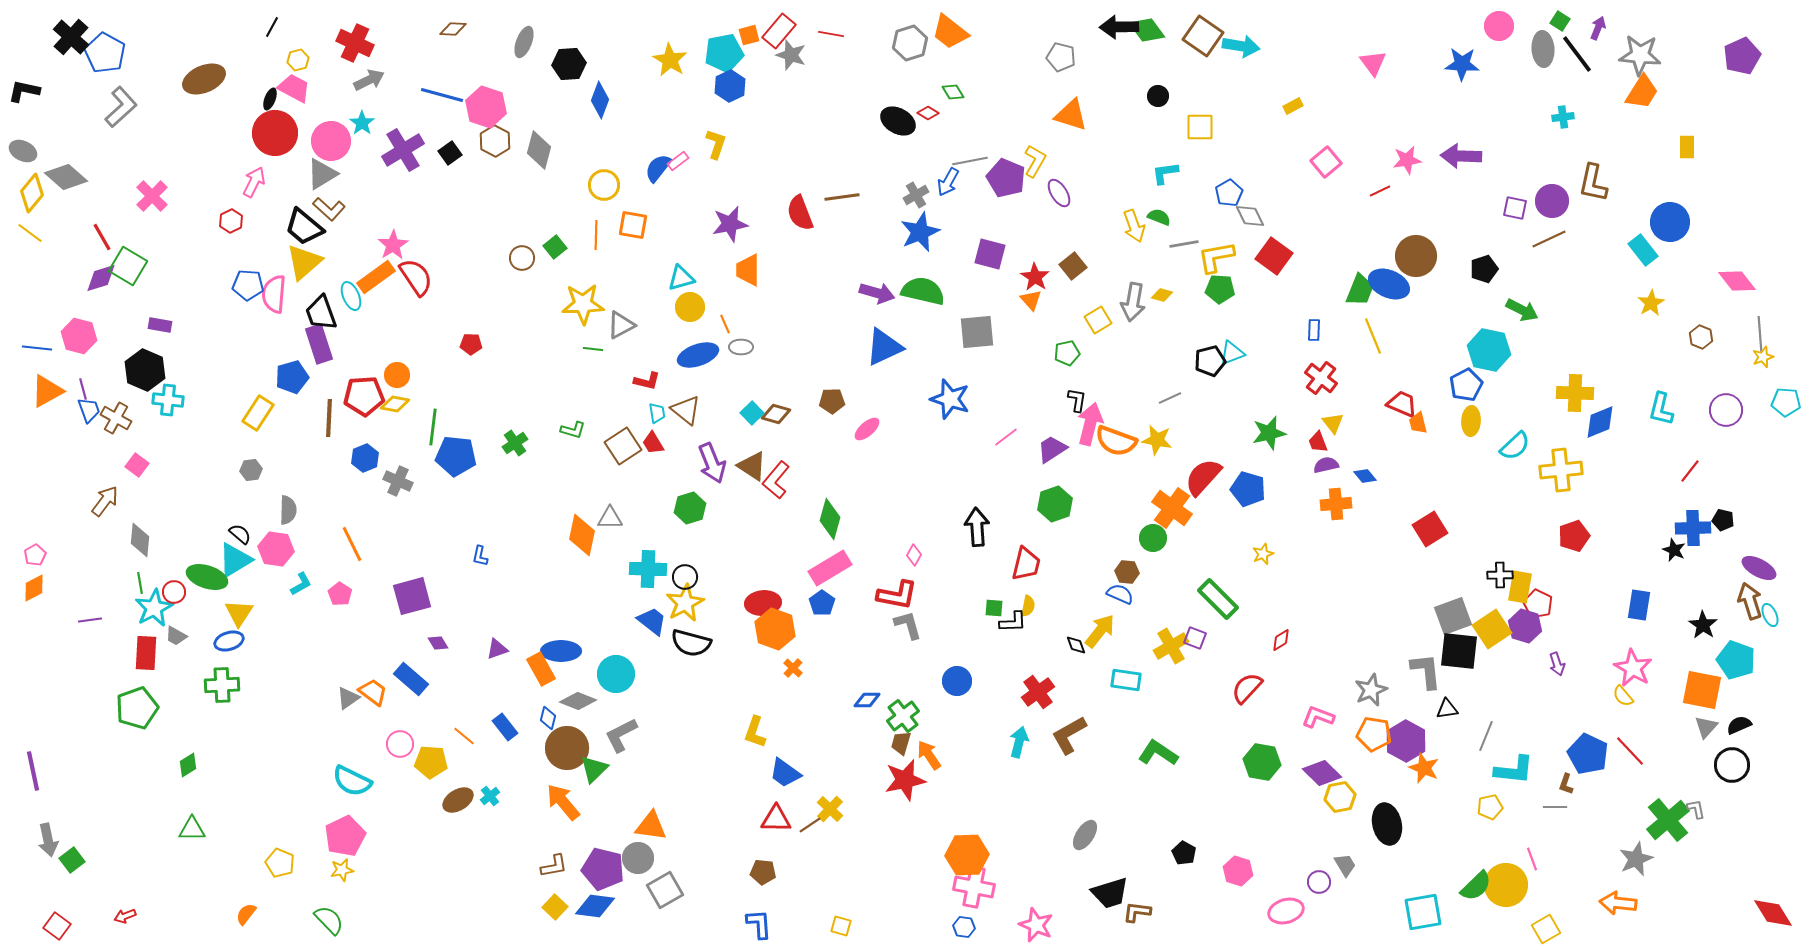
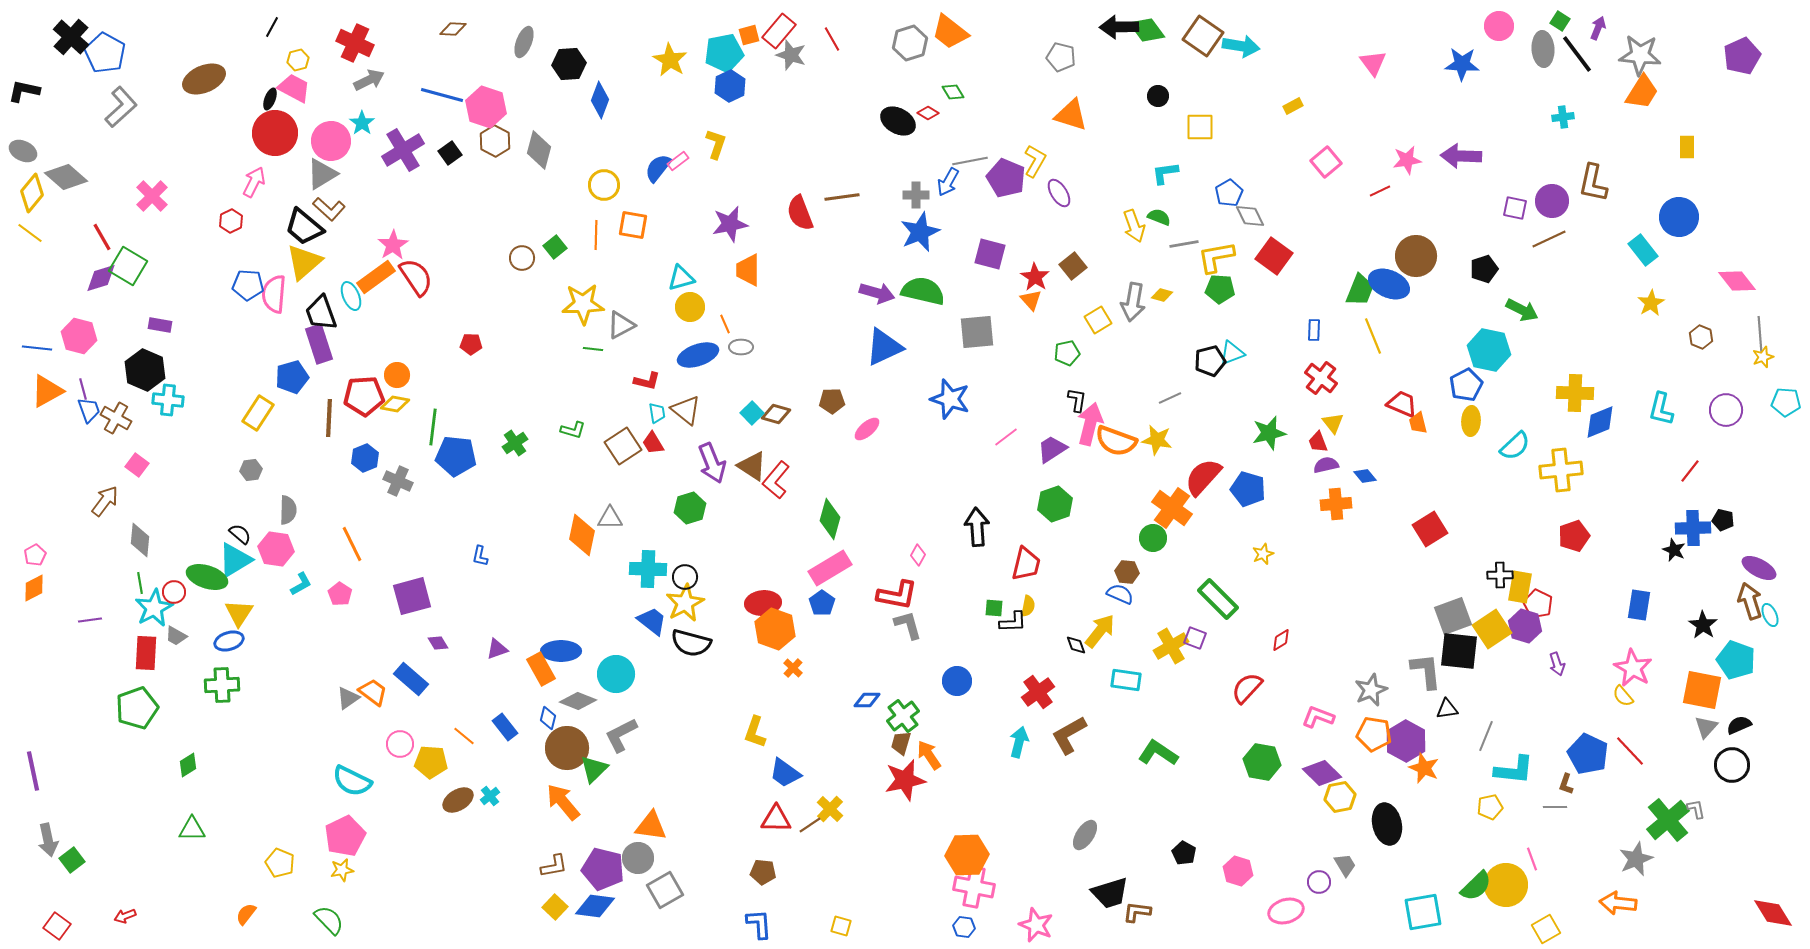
red line at (831, 34): moved 1 px right, 5 px down; rotated 50 degrees clockwise
gray cross at (916, 195): rotated 30 degrees clockwise
blue circle at (1670, 222): moved 9 px right, 5 px up
pink diamond at (914, 555): moved 4 px right
